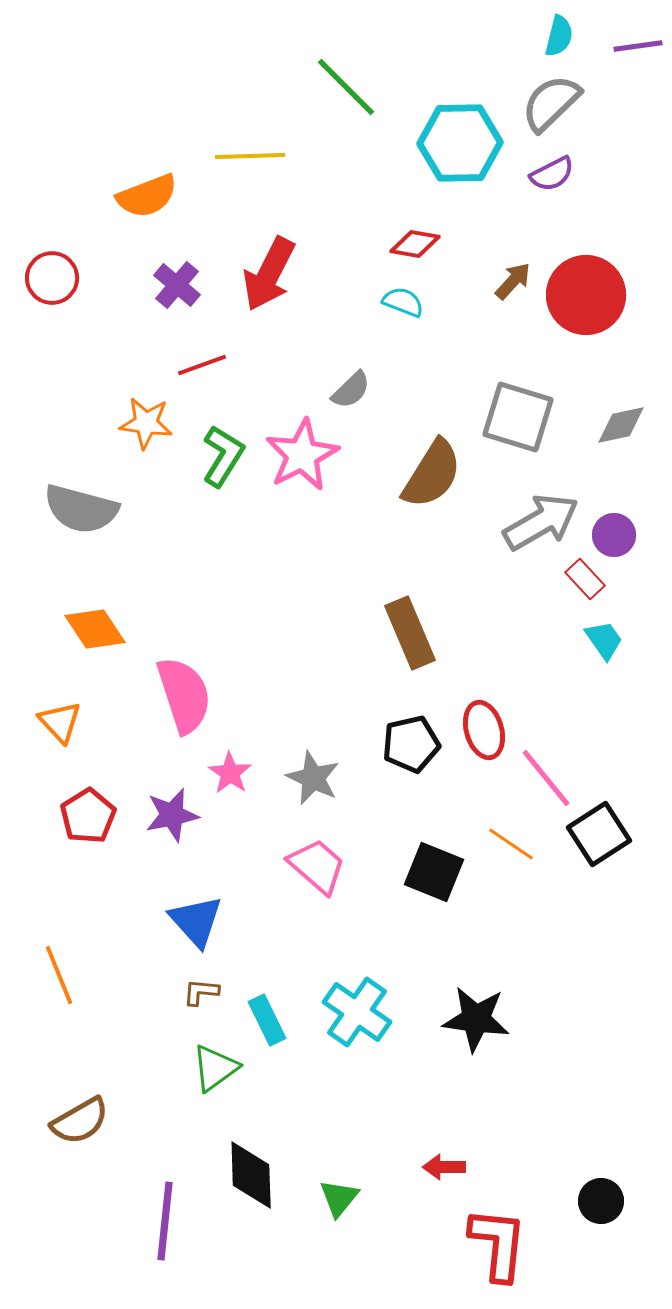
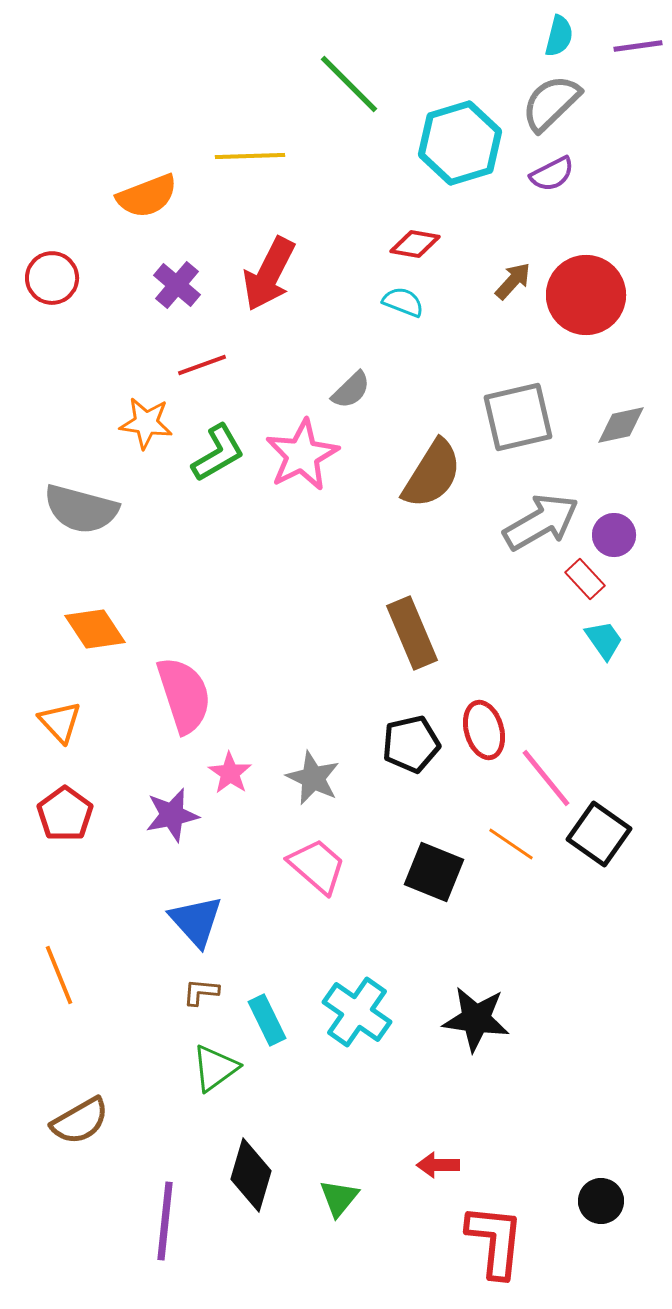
green line at (346, 87): moved 3 px right, 3 px up
cyan hexagon at (460, 143): rotated 16 degrees counterclockwise
gray square at (518, 417): rotated 30 degrees counterclockwise
green L-shape at (223, 456): moved 5 px left, 3 px up; rotated 28 degrees clockwise
brown rectangle at (410, 633): moved 2 px right
red pentagon at (88, 816): moved 23 px left, 2 px up; rotated 4 degrees counterclockwise
black square at (599, 834): rotated 22 degrees counterclockwise
red arrow at (444, 1167): moved 6 px left, 2 px up
black diamond at (251, 1175): rotated 18 degrees clockwise
red L-shape at (498, 1244): moved 3 px left, 3 px up
